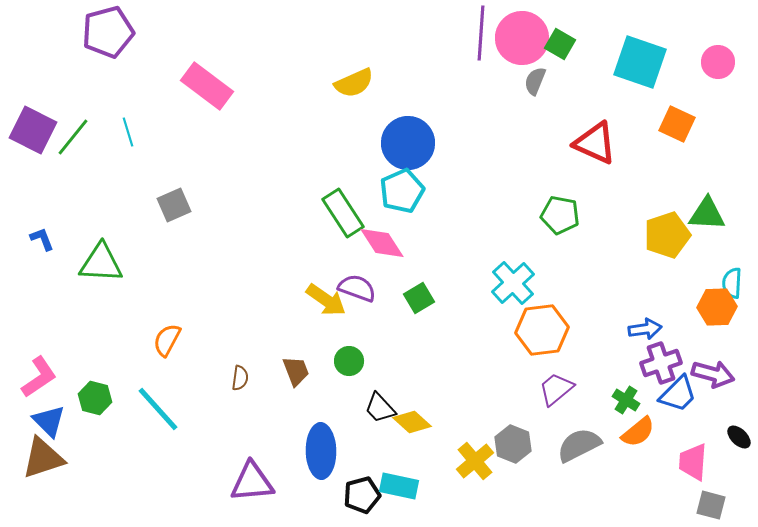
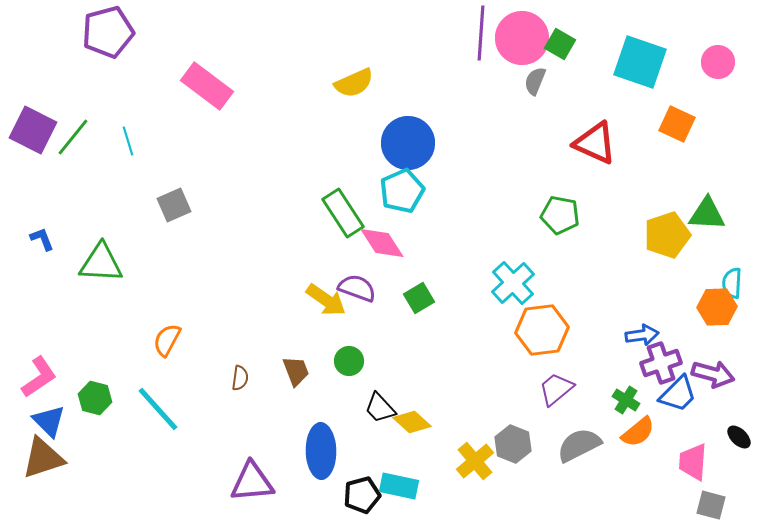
cyan line at (128, 132): moved 9 px down
blue arrow at (645, 329): moved 3 px left, 6 px down
